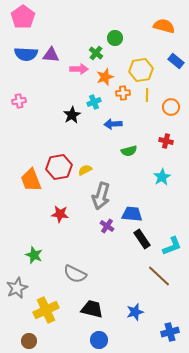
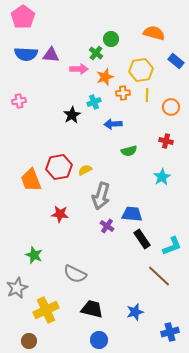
orange semicircle: moved 10 px left, 7 px down
green circle: moved 4 px left, 1 px down
